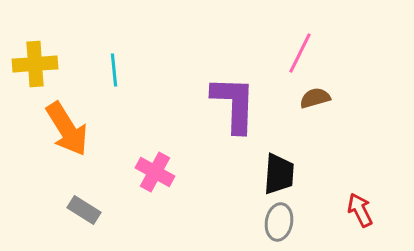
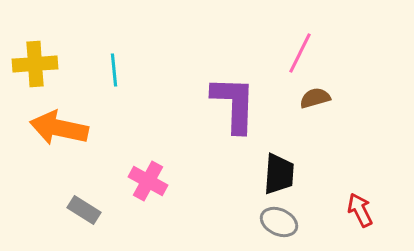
orange arrow: moved 8 px left, 1 px up; rotated 134 degrees clockwise
pink cross: moved 7 px left, 9 px down
gray ellipse: rotated 75 degrees counterclockwise
